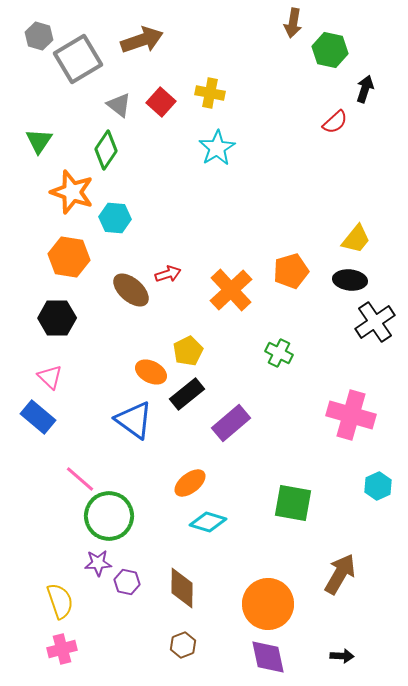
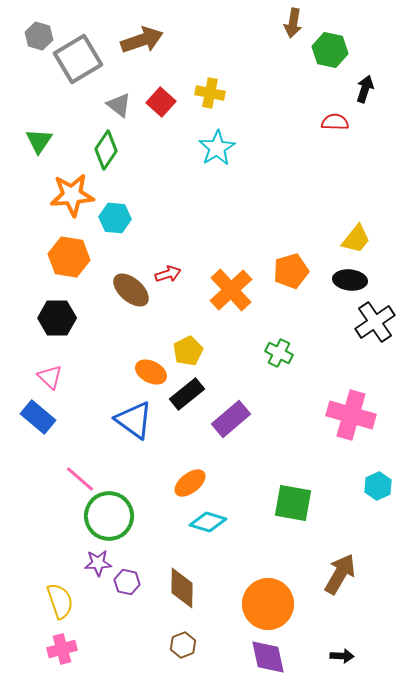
red semicircle at (335, 122): rotated 136 degrees counterclockwise
orange star at (72, 192): moved 3 px down; rotated 24 degrees counterclockwise
purple rectangle at (231, 423): moved 4 px up
